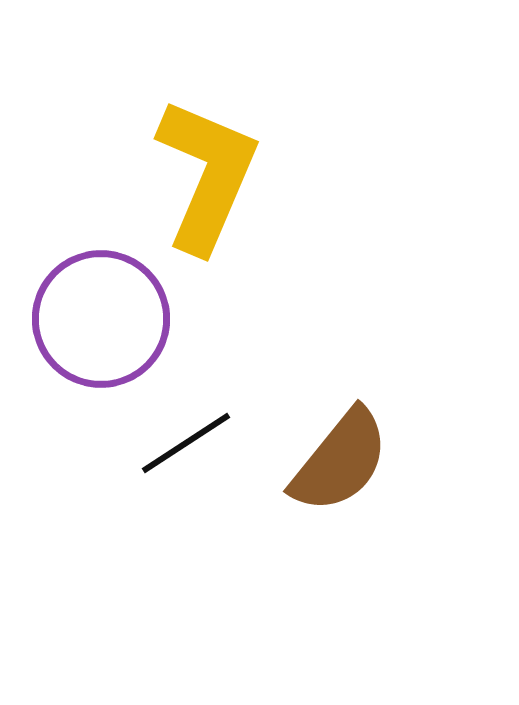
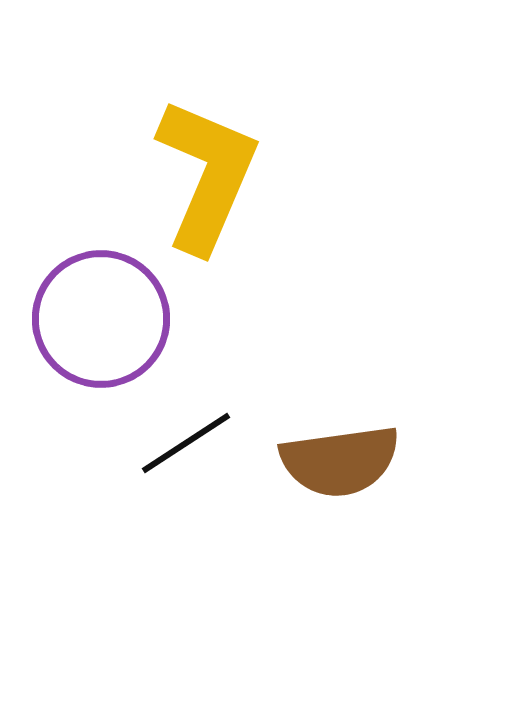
brown semicircle: rotated 43 degrees clockwise
